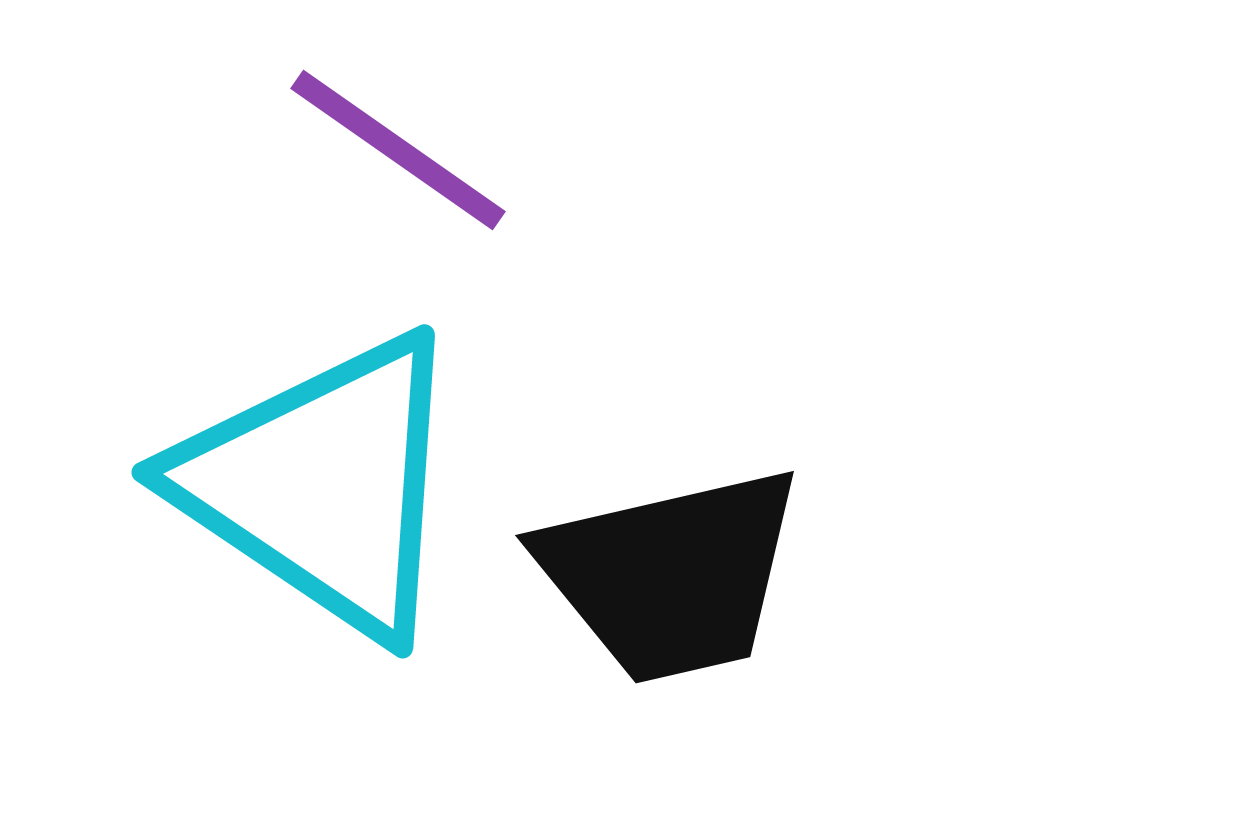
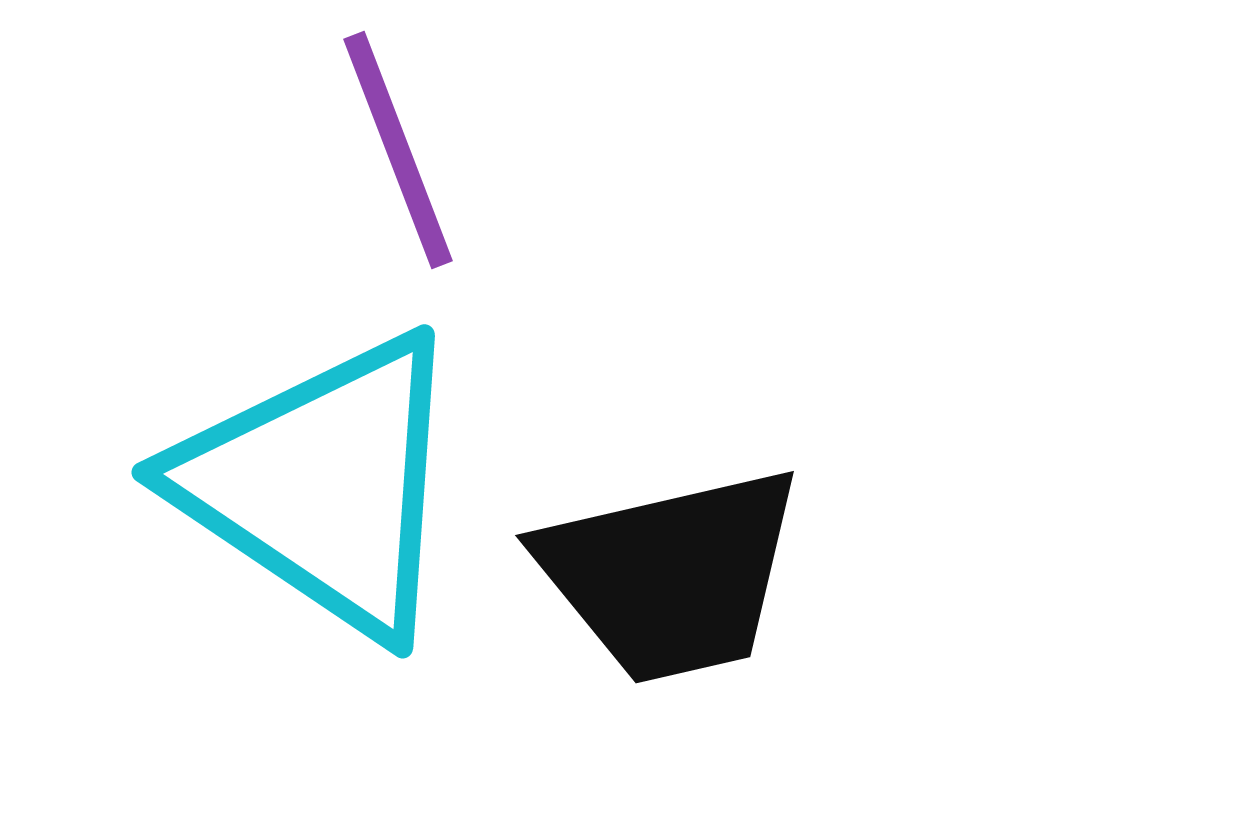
purple line: rotated 34 degrees clockwise
